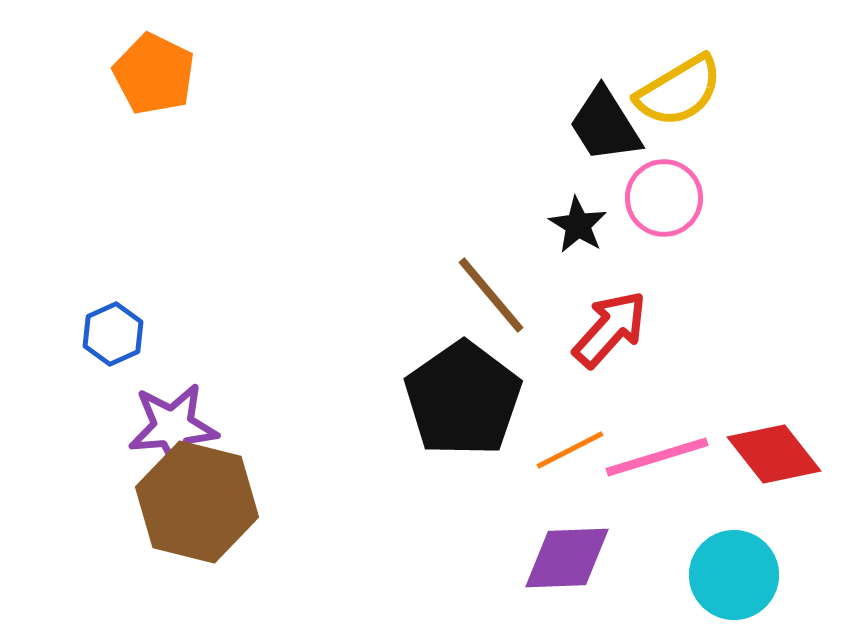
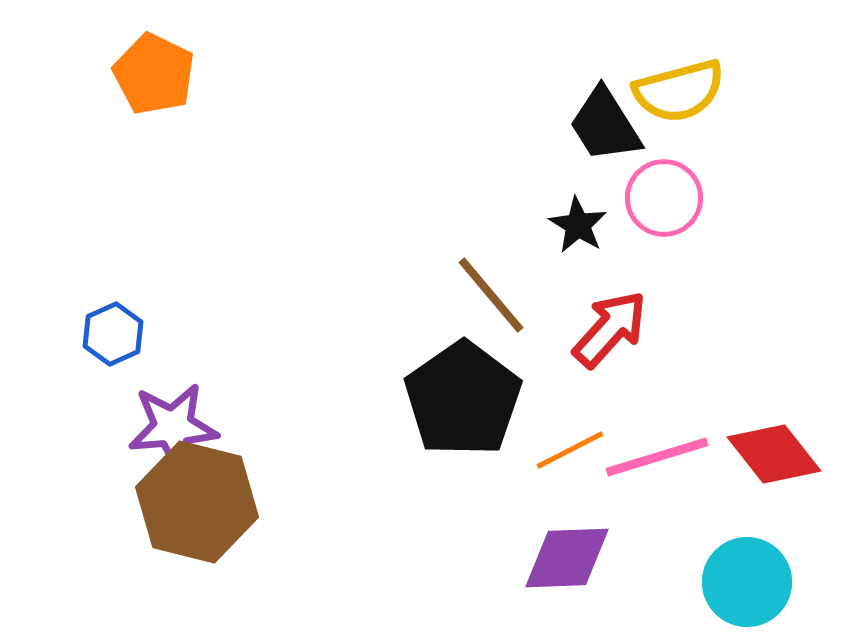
yellow semicircle: rotated 16 degrees clockwise
cyan circle: moved 13 px right, 7 px down
